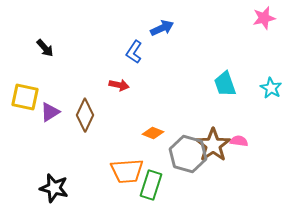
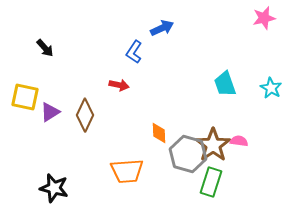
orange diamond: moved 6 px right; rotated 65 degrees clockwise
green rectangle: moved 60 px right, 3 px up
